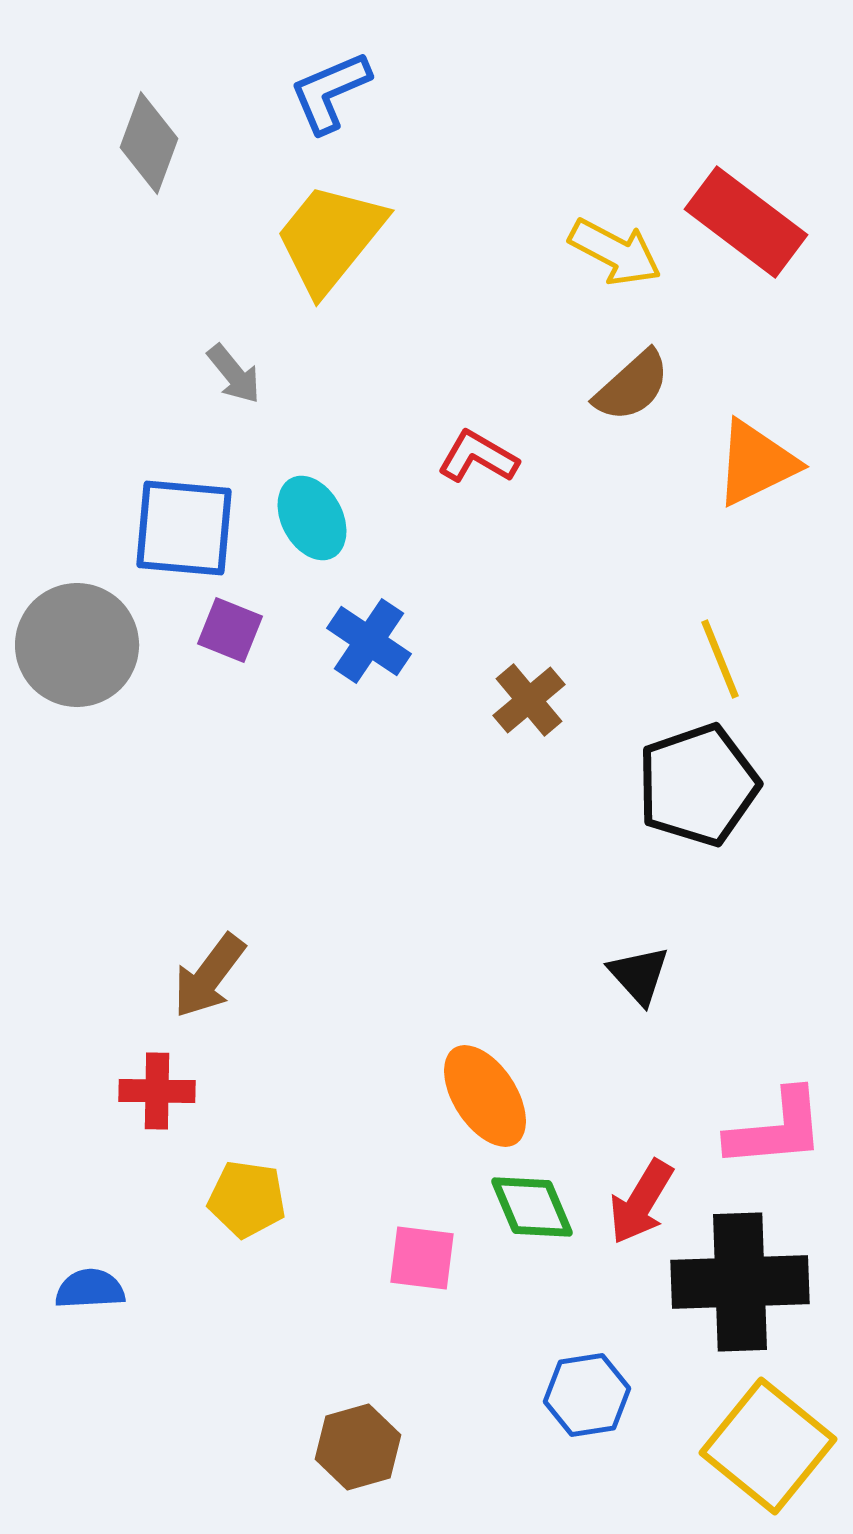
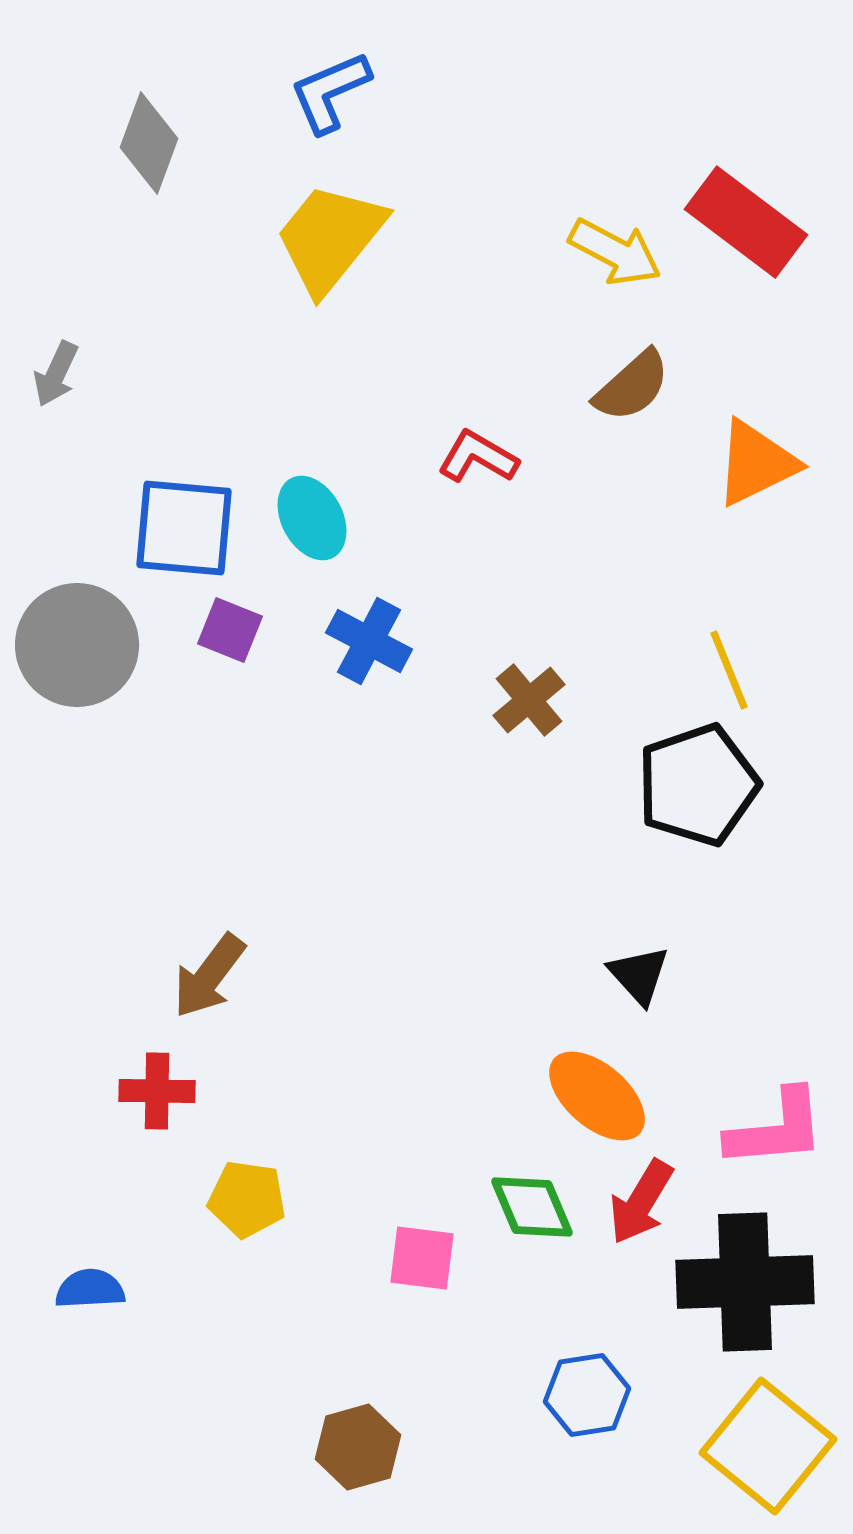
gray arrow: moved 178 px left; rotated 64 degrees clockwise
blue cross: rotated 6 degrees counterclockwise
yellow line: moved 9 px right, 11 px down
orange ellipse: moved 112 px right; rotated 16 degrees counterclockwise
black cross: moved 5 px right
